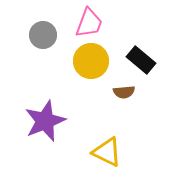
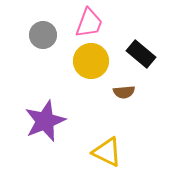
black rectangle: moved 6 px up
